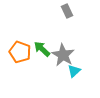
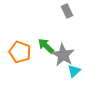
green arrow: moved 4 px right, 3 px up
